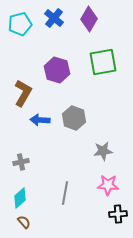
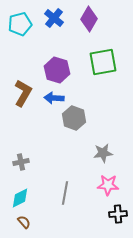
blue arrow: moved 14 px right, 22 px up
gray star: moved 2 px down
cyan diamond: rotated 15 degrees clockwise
